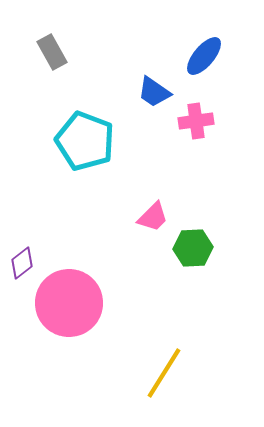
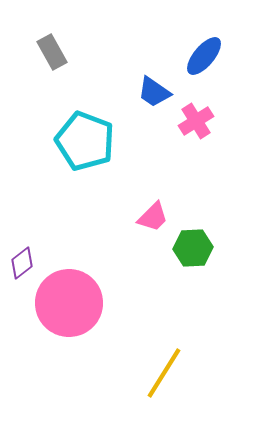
pink cross: rotated 24 degrees counterclockwise
